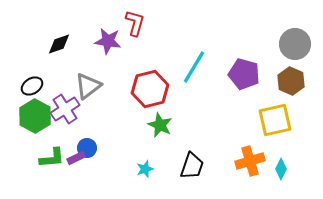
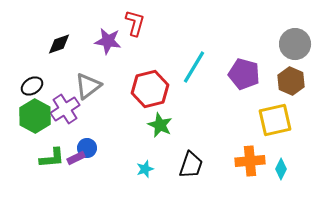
orange cross: rotated 12 degrees clockwise
black trapezoid: moved 1 px left, 1 px up
